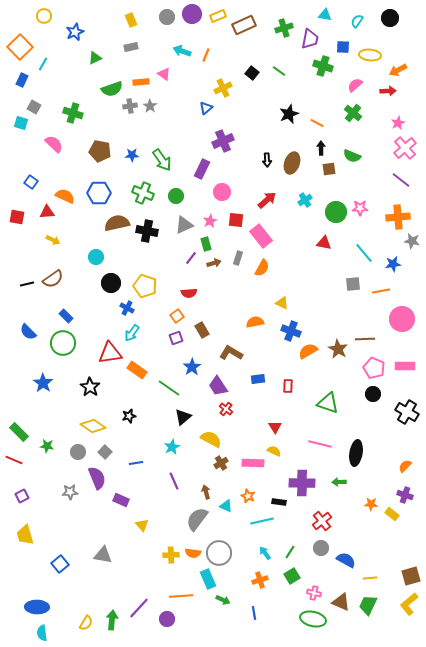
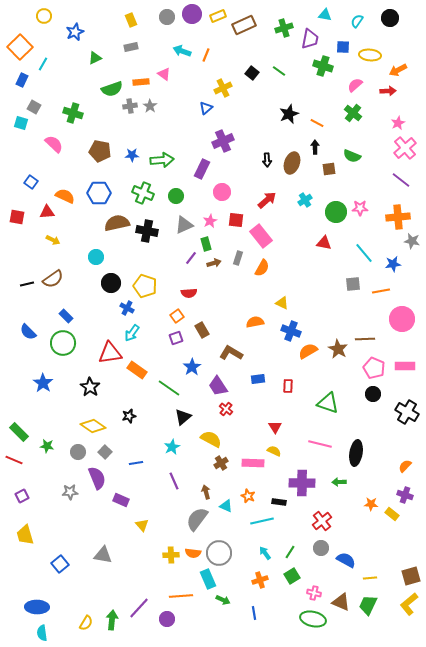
black arrow at (321, 148): moved 6 px left, 1 px up
green arrow at (162, 160): rotated 60 degrees counterclockwise
